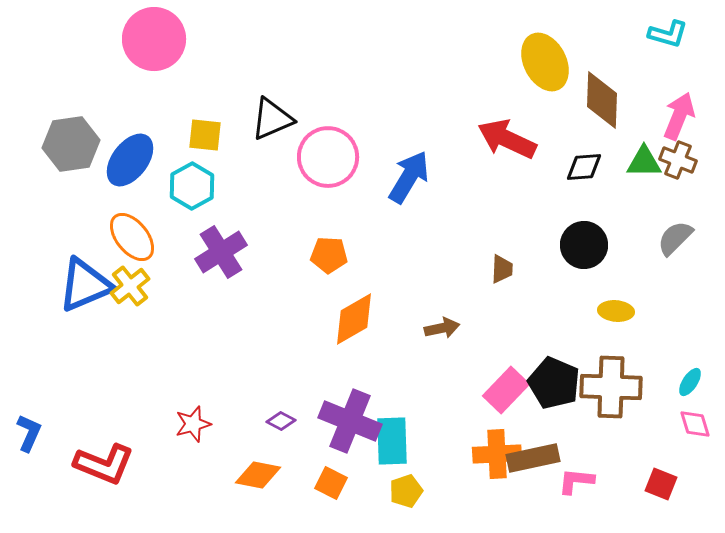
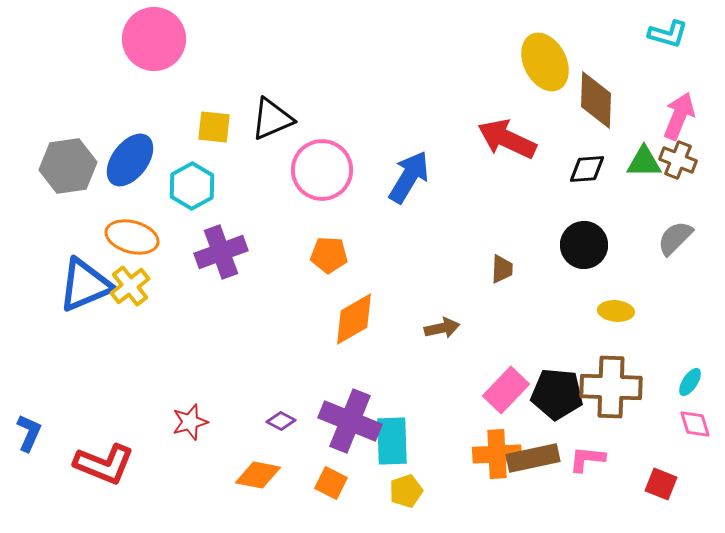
brown diamond at (602, 100): moved 6 px left
yellow square at (205, 135): moved 9 px right, 8 px up
gray hexagon at (71, 144): moved 3 px left, 22 px down
pink circle at (328, 157): moved 6 px left, 13 px down
black diamond at (584, 167): moved 3 px right, 2 px down
orange ellipse at (132, 237): rotated 36 degrees counterclockwise
purple cross at (221, 252): rotated 12 degrees clockwise
black pentagon at (554, 383): moved 3 px right, 11 px down; rotated 18 degrees counterclockwise
red star at (193, 424): moved 3 px left, 2 px up
pink L-shape at (576, 481): moved 11 px right, 22 px up
